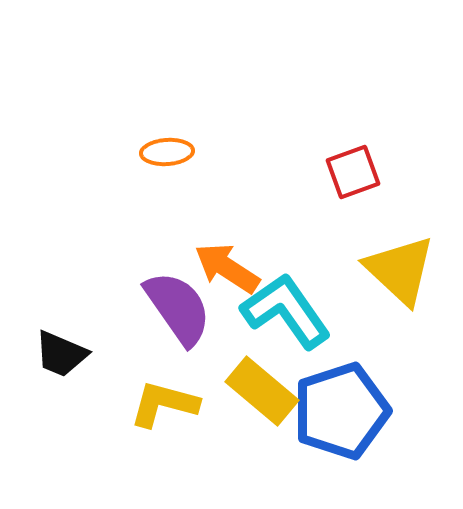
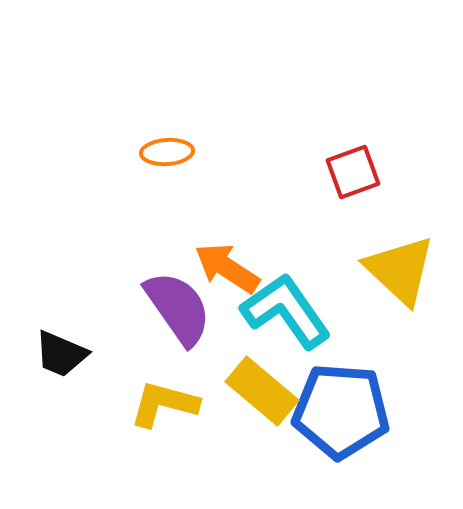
blue pentagon: rotated 22 degrees clockwise
